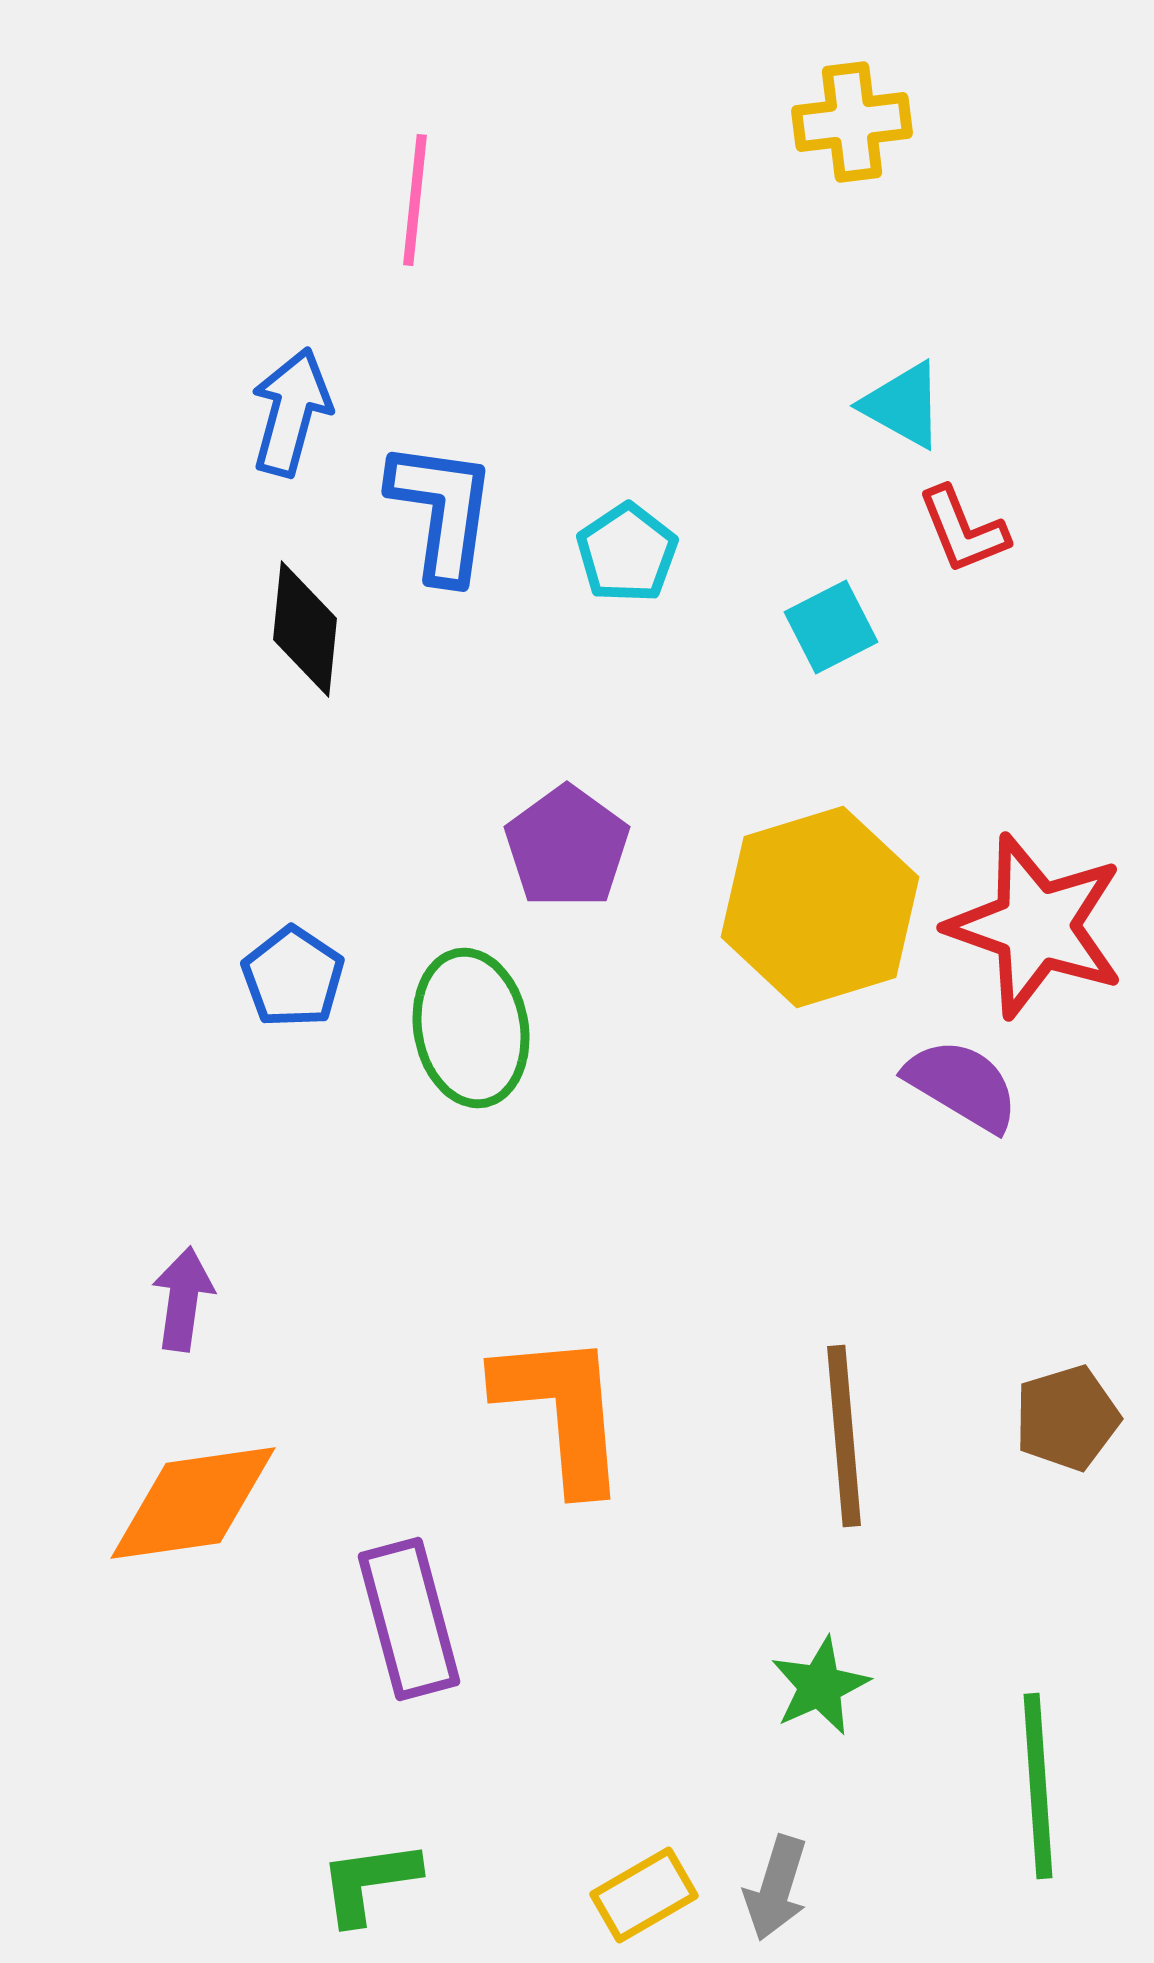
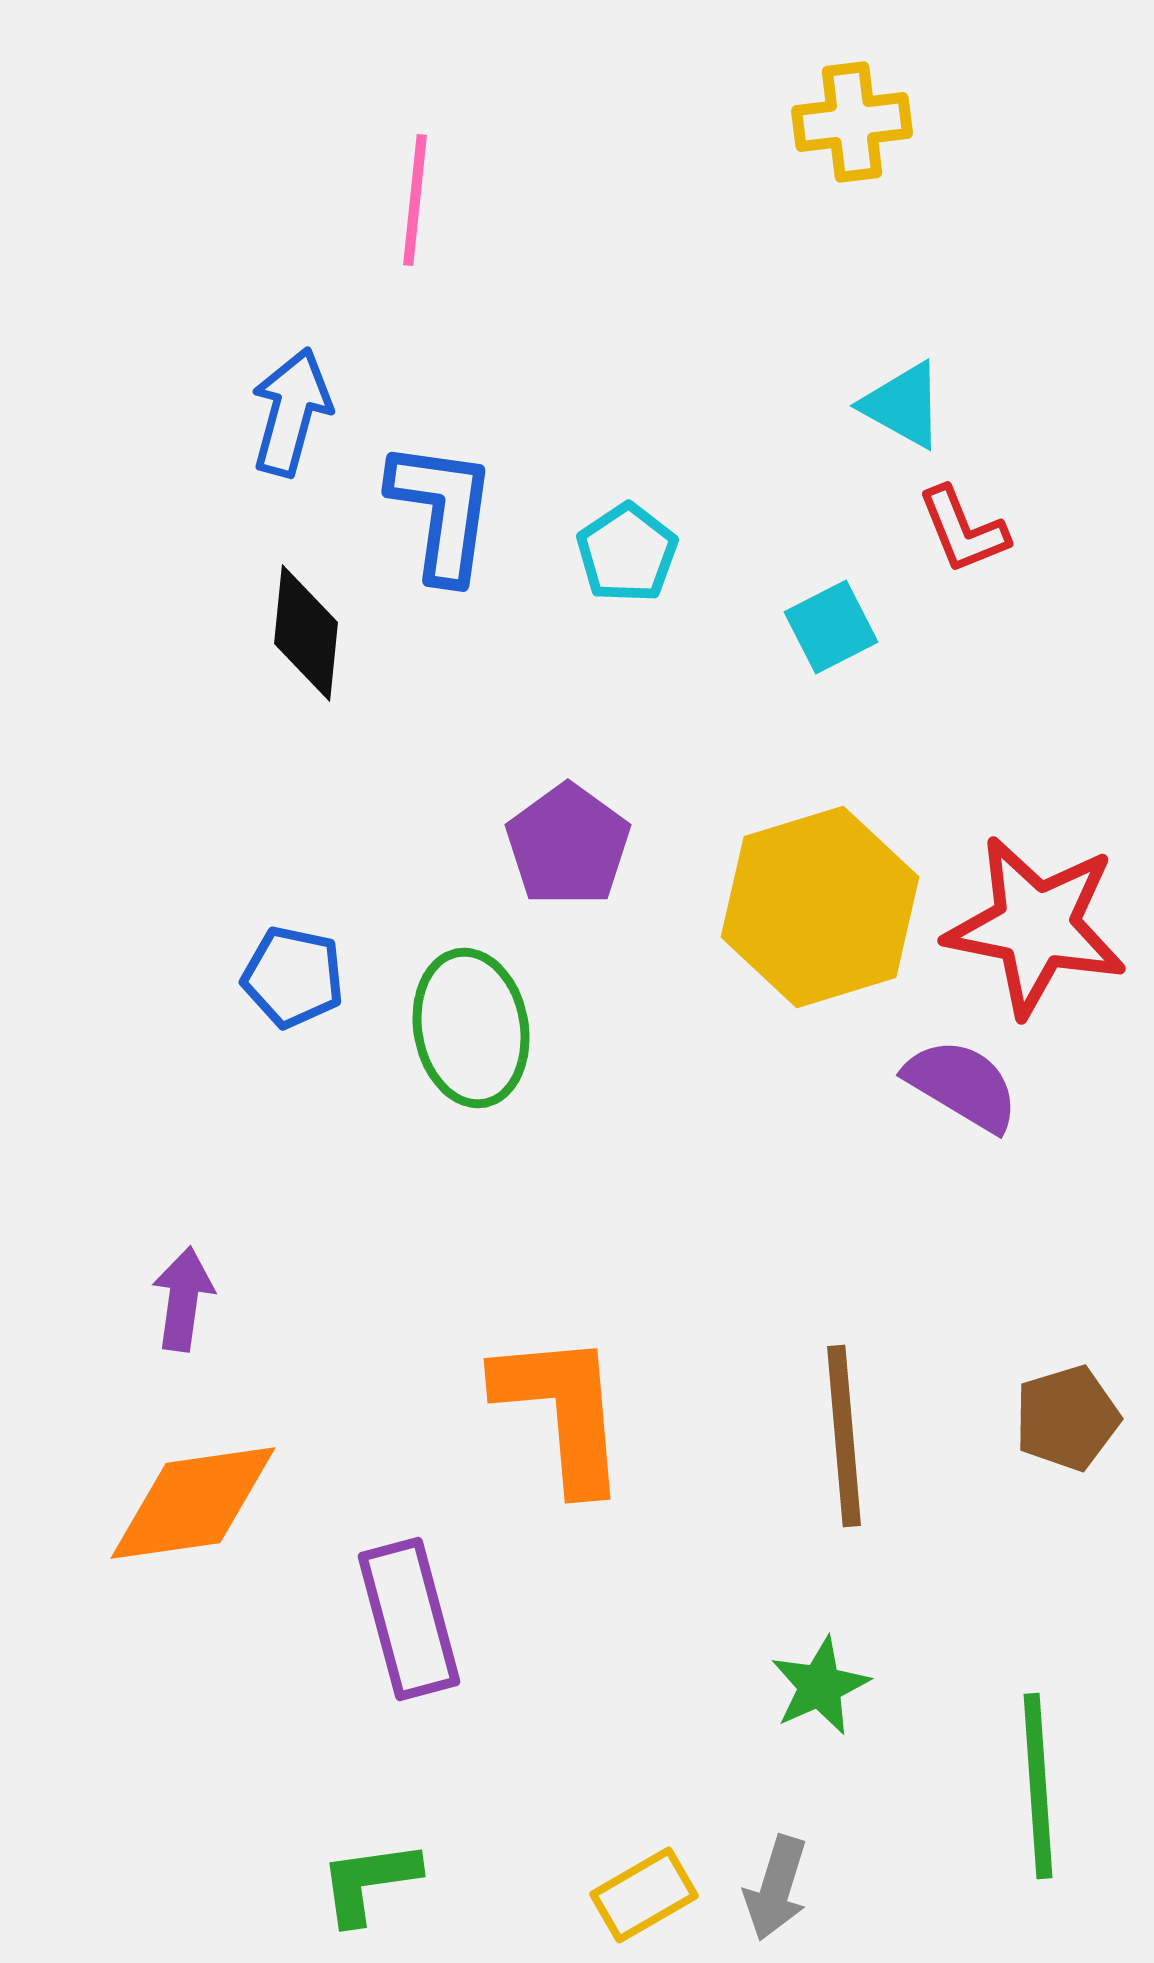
black diamond: moved 1 px right, 4 px down
purple pentagon: moved 1 px right, 2 px up
red star: rotated 8 degrees counterclockwise
blue pentagon: rotated 22 degrees counterclockwise
